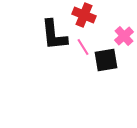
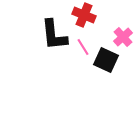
pink cross: moved 1 px left, 1 px down
black square: rotated 35 degrees clockwise
